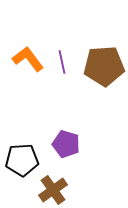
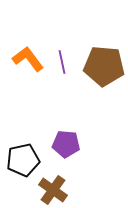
brown pentagon: rotated 9 degrees clockwise
purple pentagon: rotated 12 degrees counterclockwise
black pentagon: moved 1 px right; rotated 8 degrees counterclockwise
brown cross: rotated 20 degrees counterclockwise
